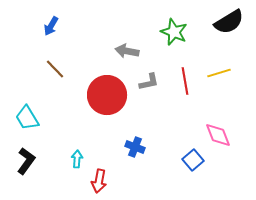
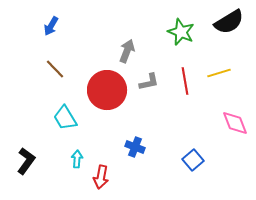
green star: moved 7 px right
gray arrow: rotated 100 degrees clockwise
red circle: moved 5 px up
cyan trapezoid: moved 38 px right
pink diamond: moved 17 px right, 12 px up
red arrow: moved 2 px right, 4 px up
